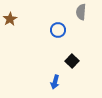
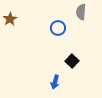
blue circle: moved 2 px up
